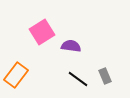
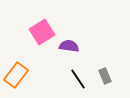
purple semicircle: moved 2 px left
black line: rotated 20 degrees clockwise
